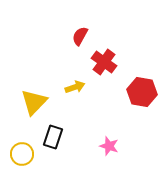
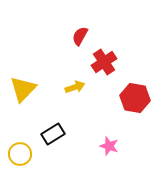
red cross: rotated 20 degrees clockwise
red hexagon: moved 7 px left, 6 px down
yellow triangle: moved 11 px left, 13 px up
black rectangle: moved 3 px up; rotated 40 degrees clockwise
yellow circle: moved 2 px left
